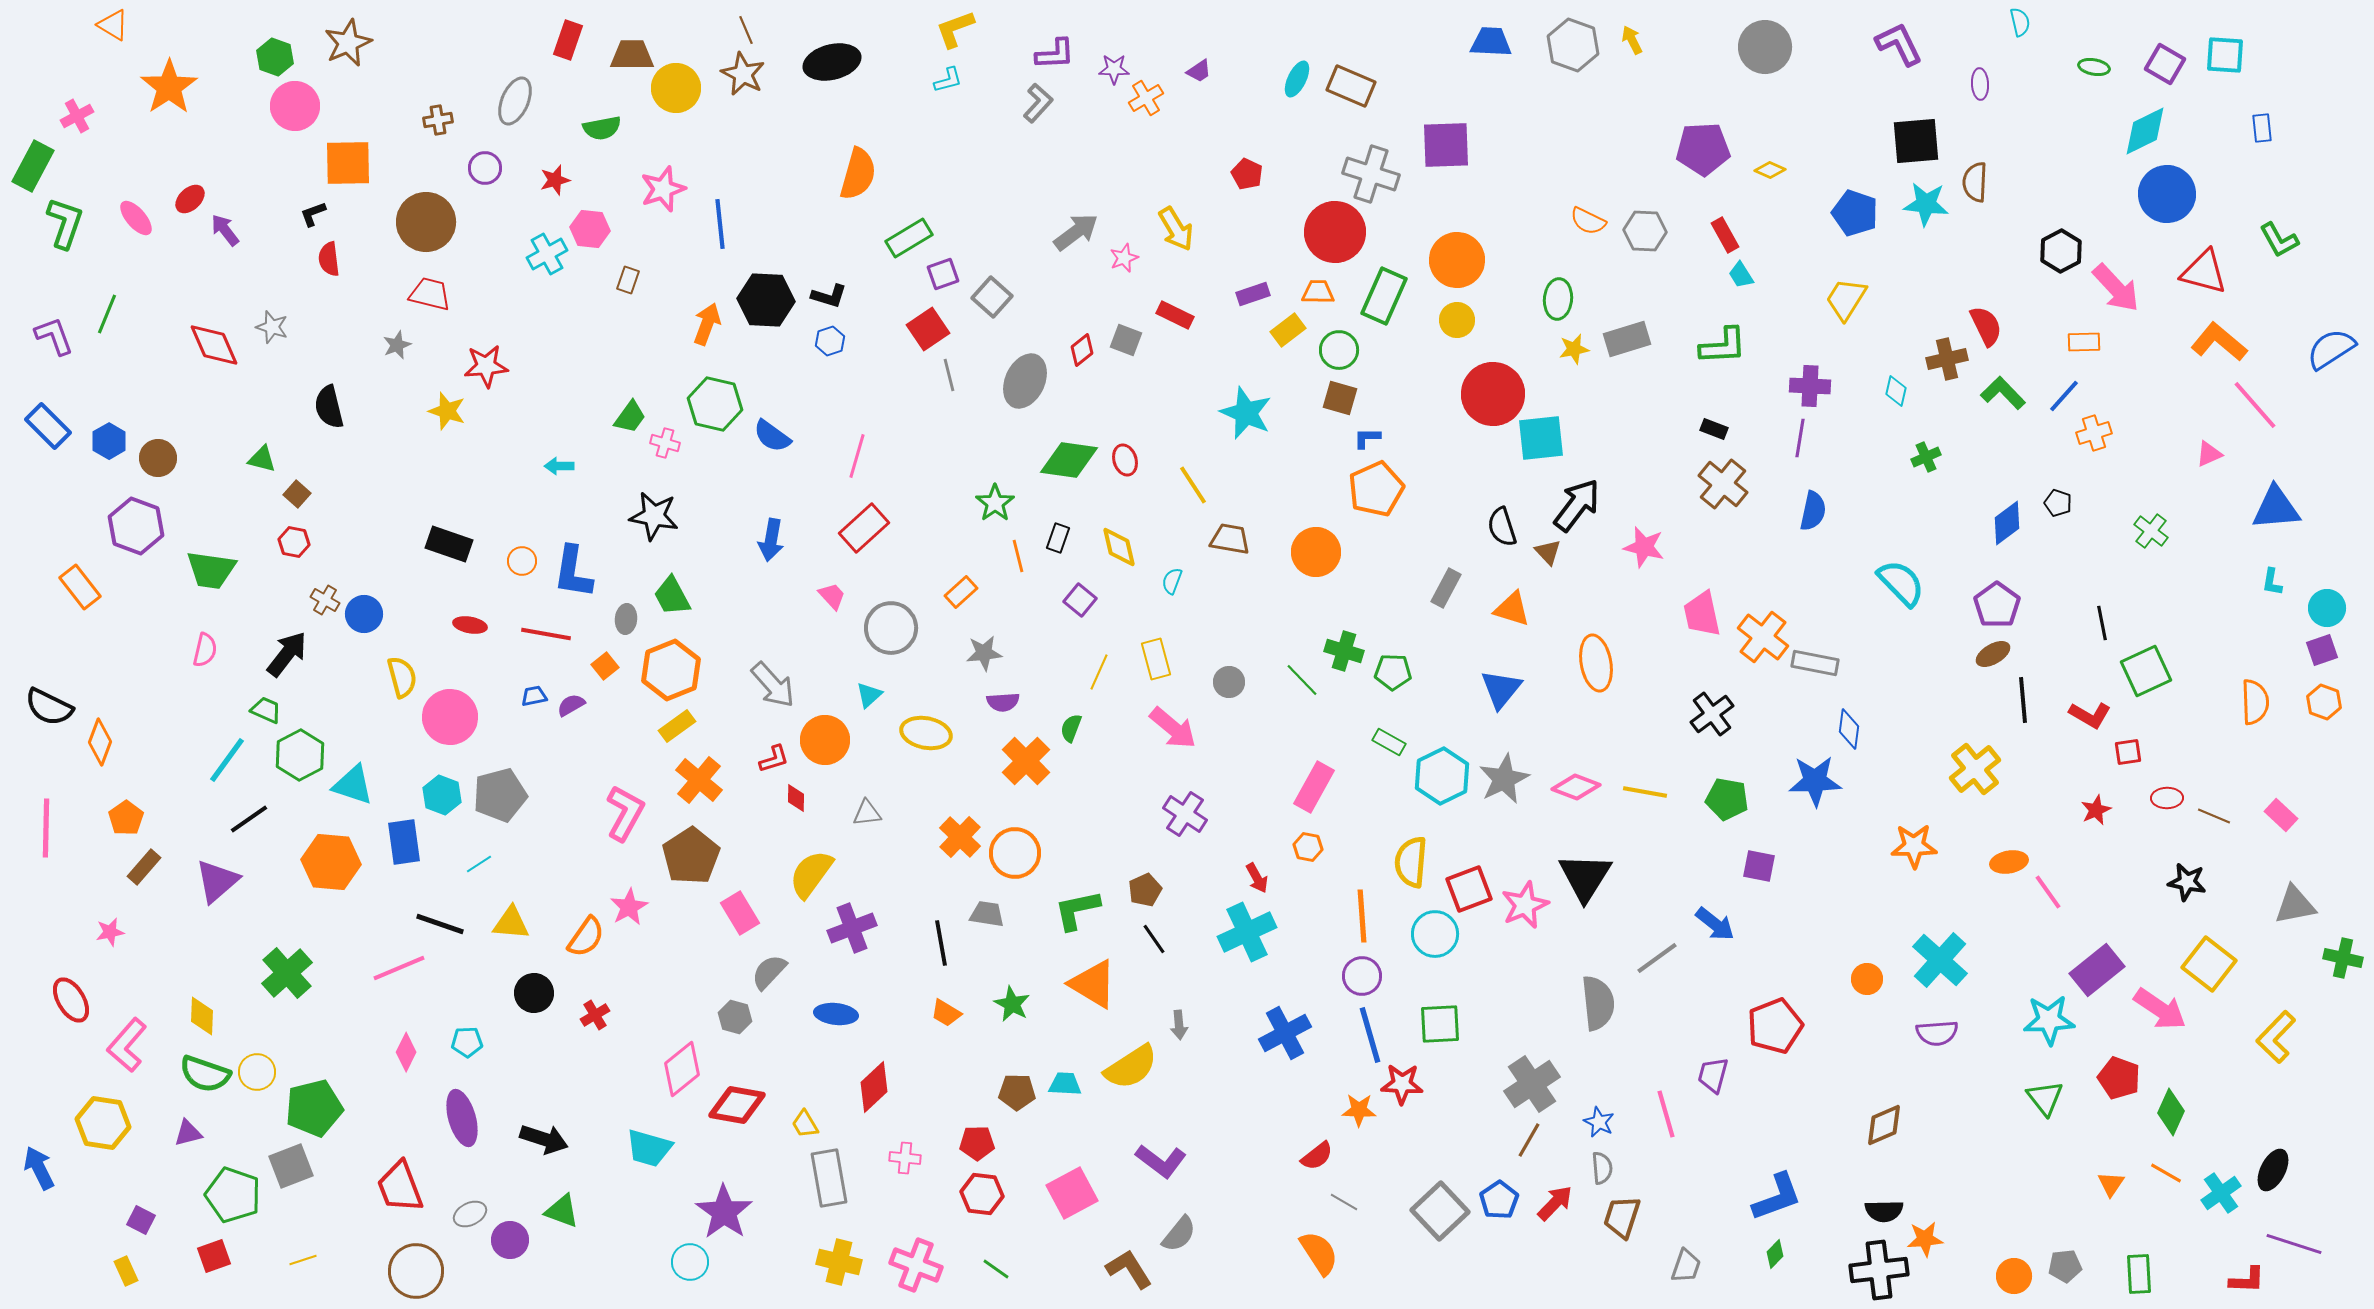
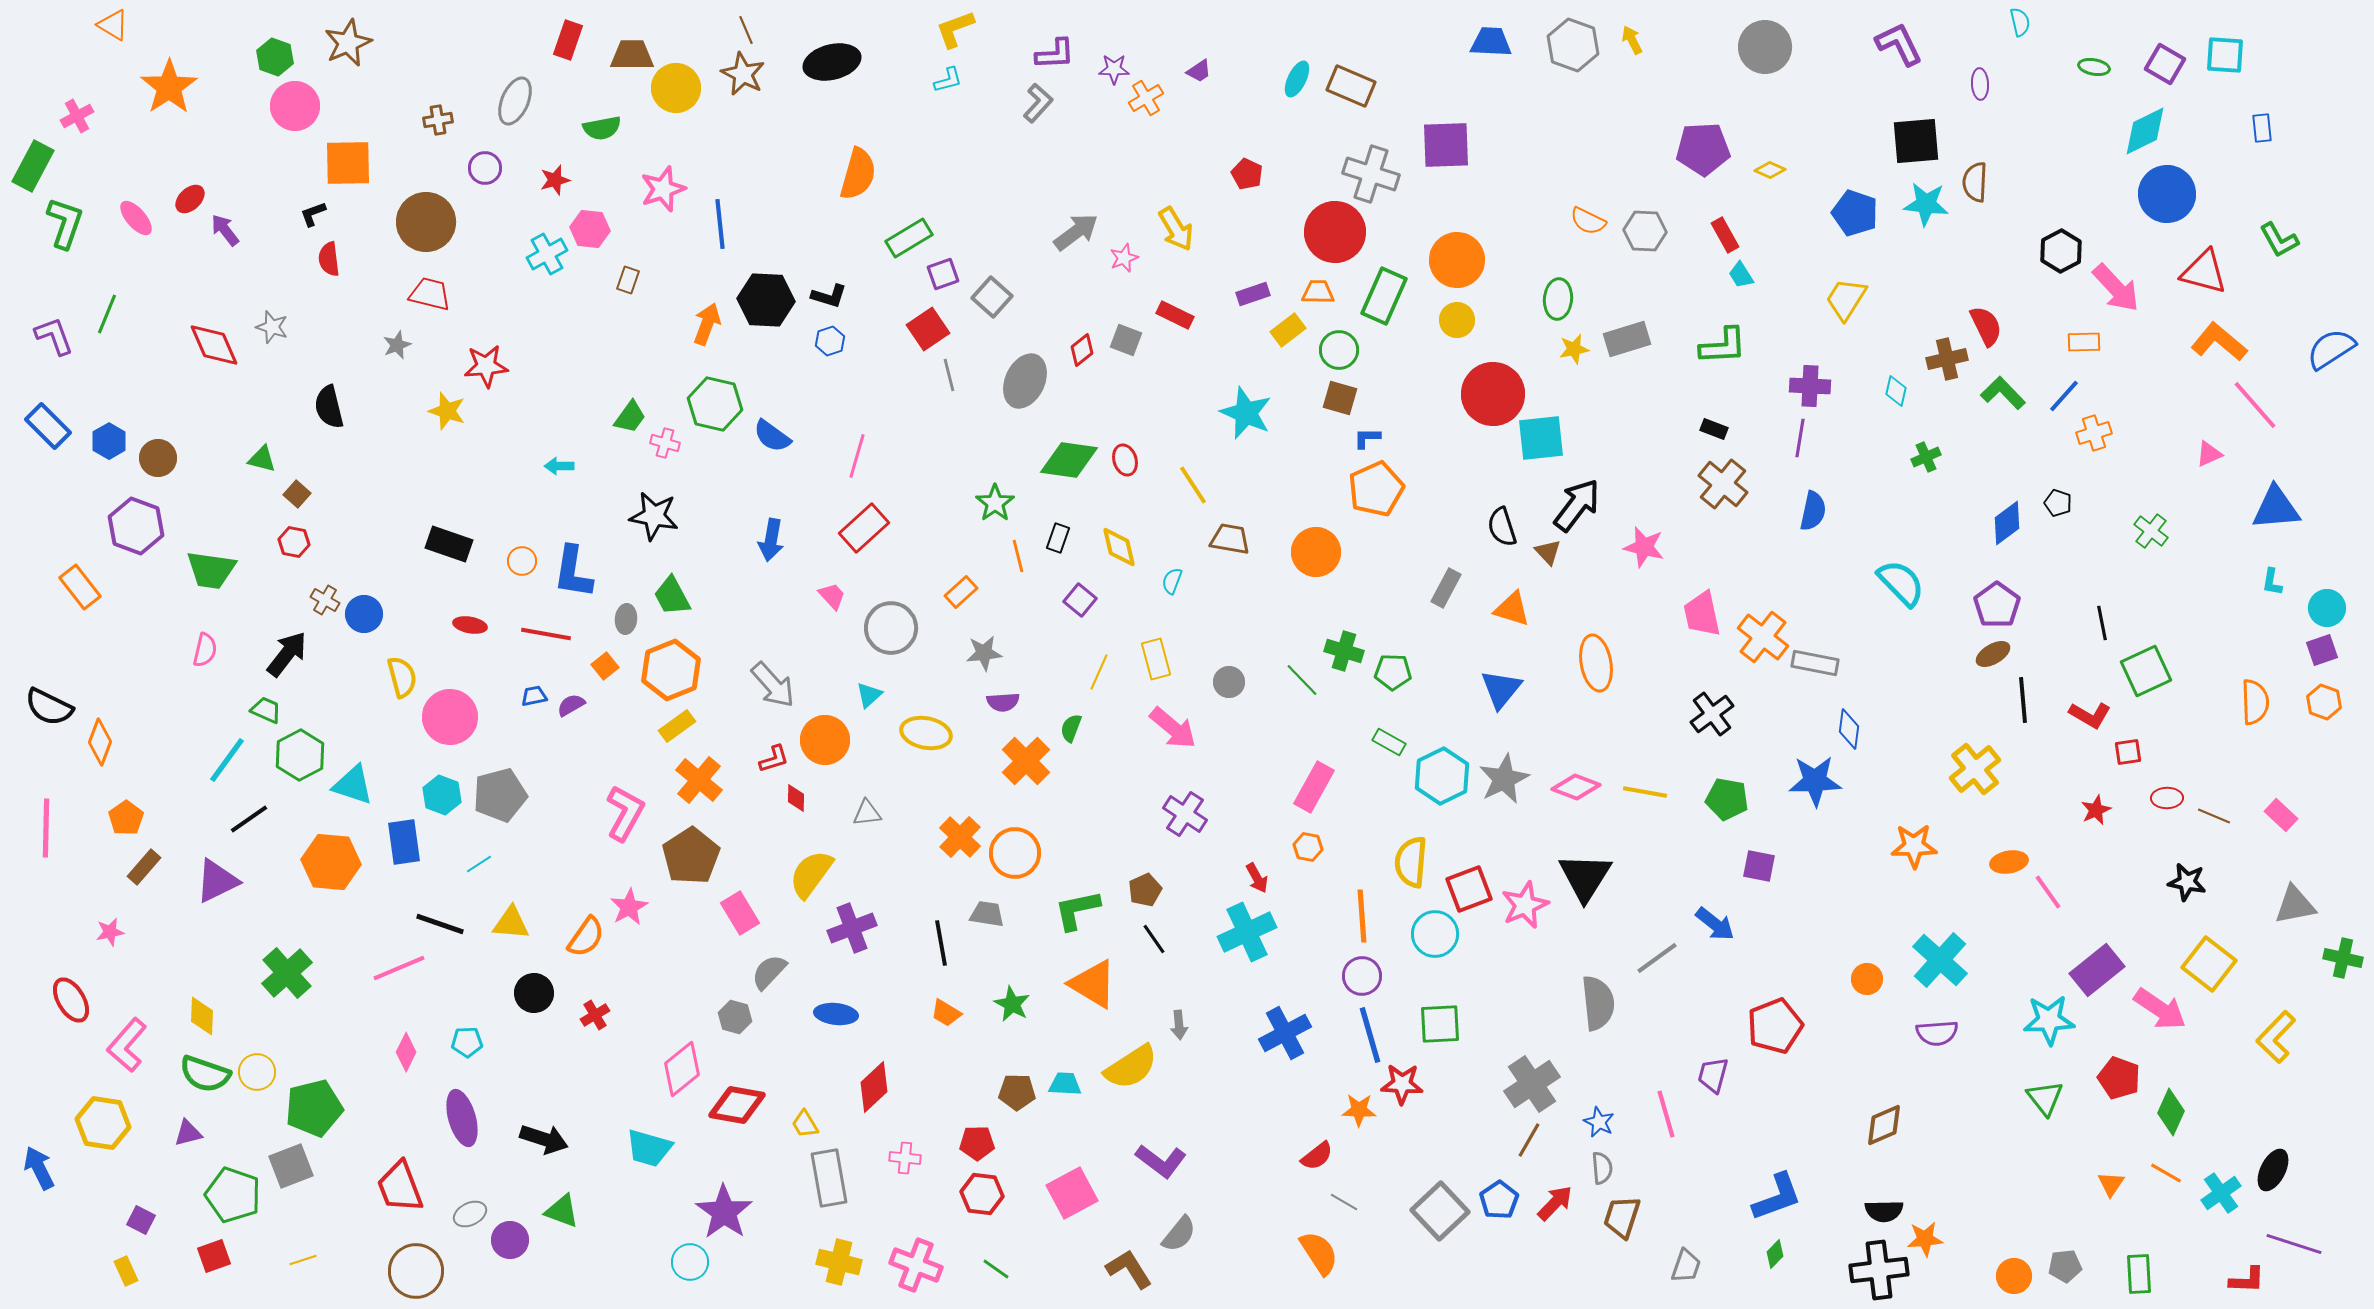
purple triangle at (217, 881): rotated 15 degrees clockwise
